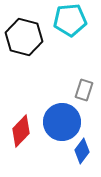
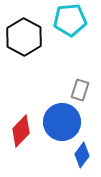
black hexagon: rotated 15 degrees clockwise
gray rectangle: moved 4 px left
blue diamond: moved 4 px down
